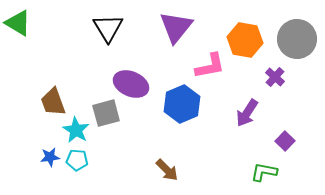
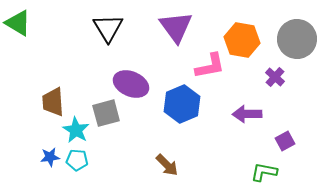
purple triangle: rotated 15 degrees counterclockwise
orange hexagon: moved 3 px left
brown trapezoid: rotated 16 degrees clockwise
purple arrow: moved 1 px down; rotated 56 degrees clockwise
purple square: rotated 18 degrees clockwise
brown arrow: moved 5 px up
